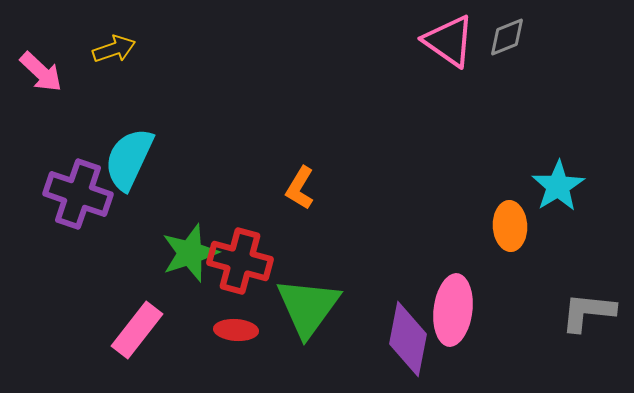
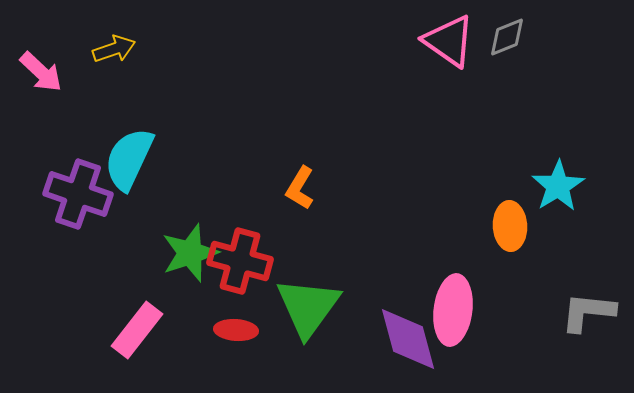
purple diamond: rotated 26 degrees counterclockwise
